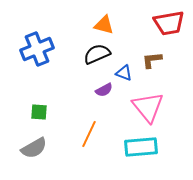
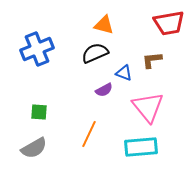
black semicircle: moved 2 px left, 1 px up
